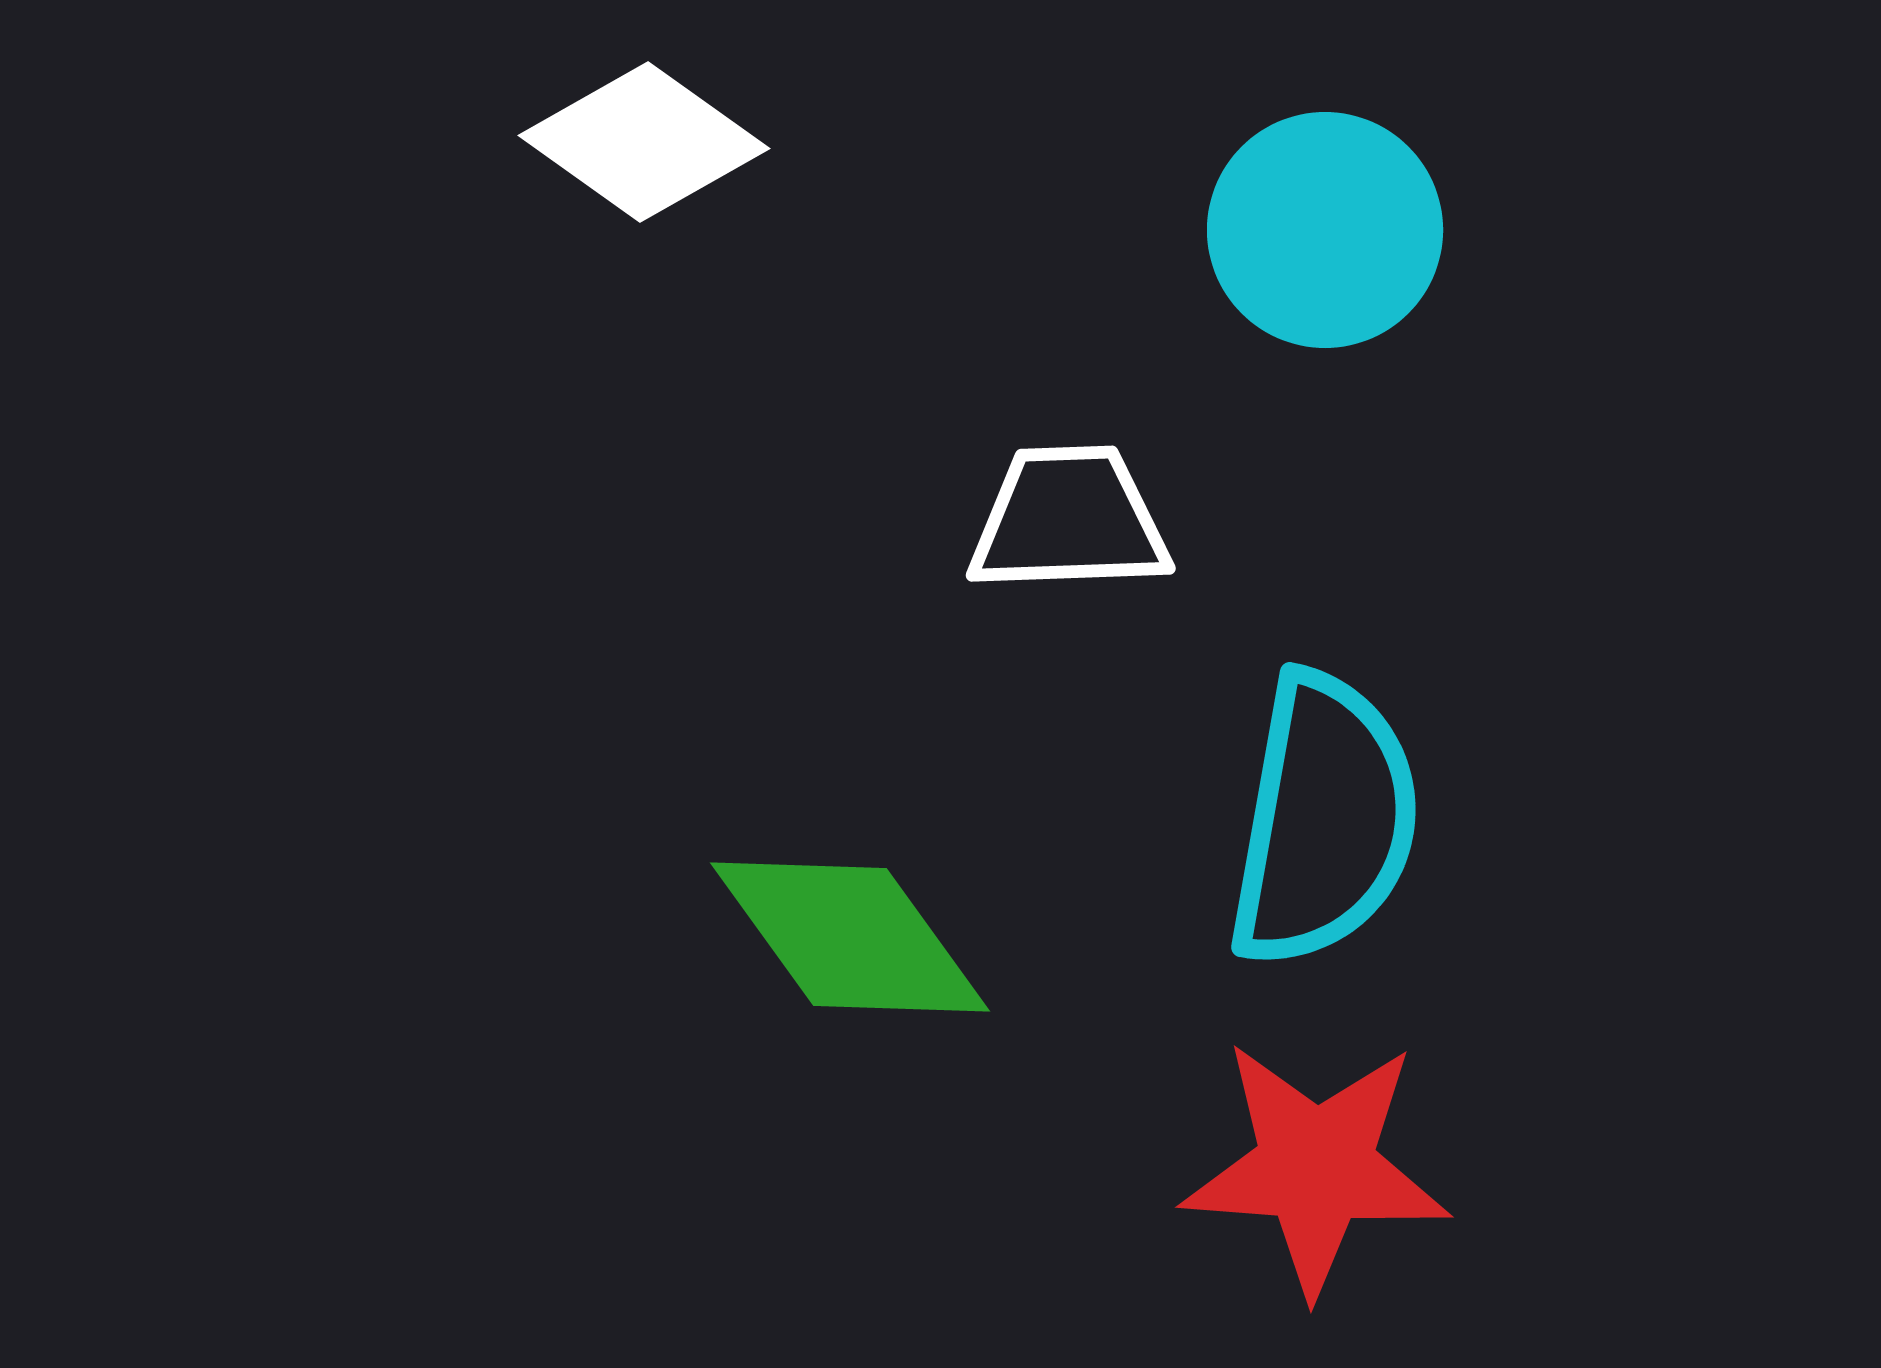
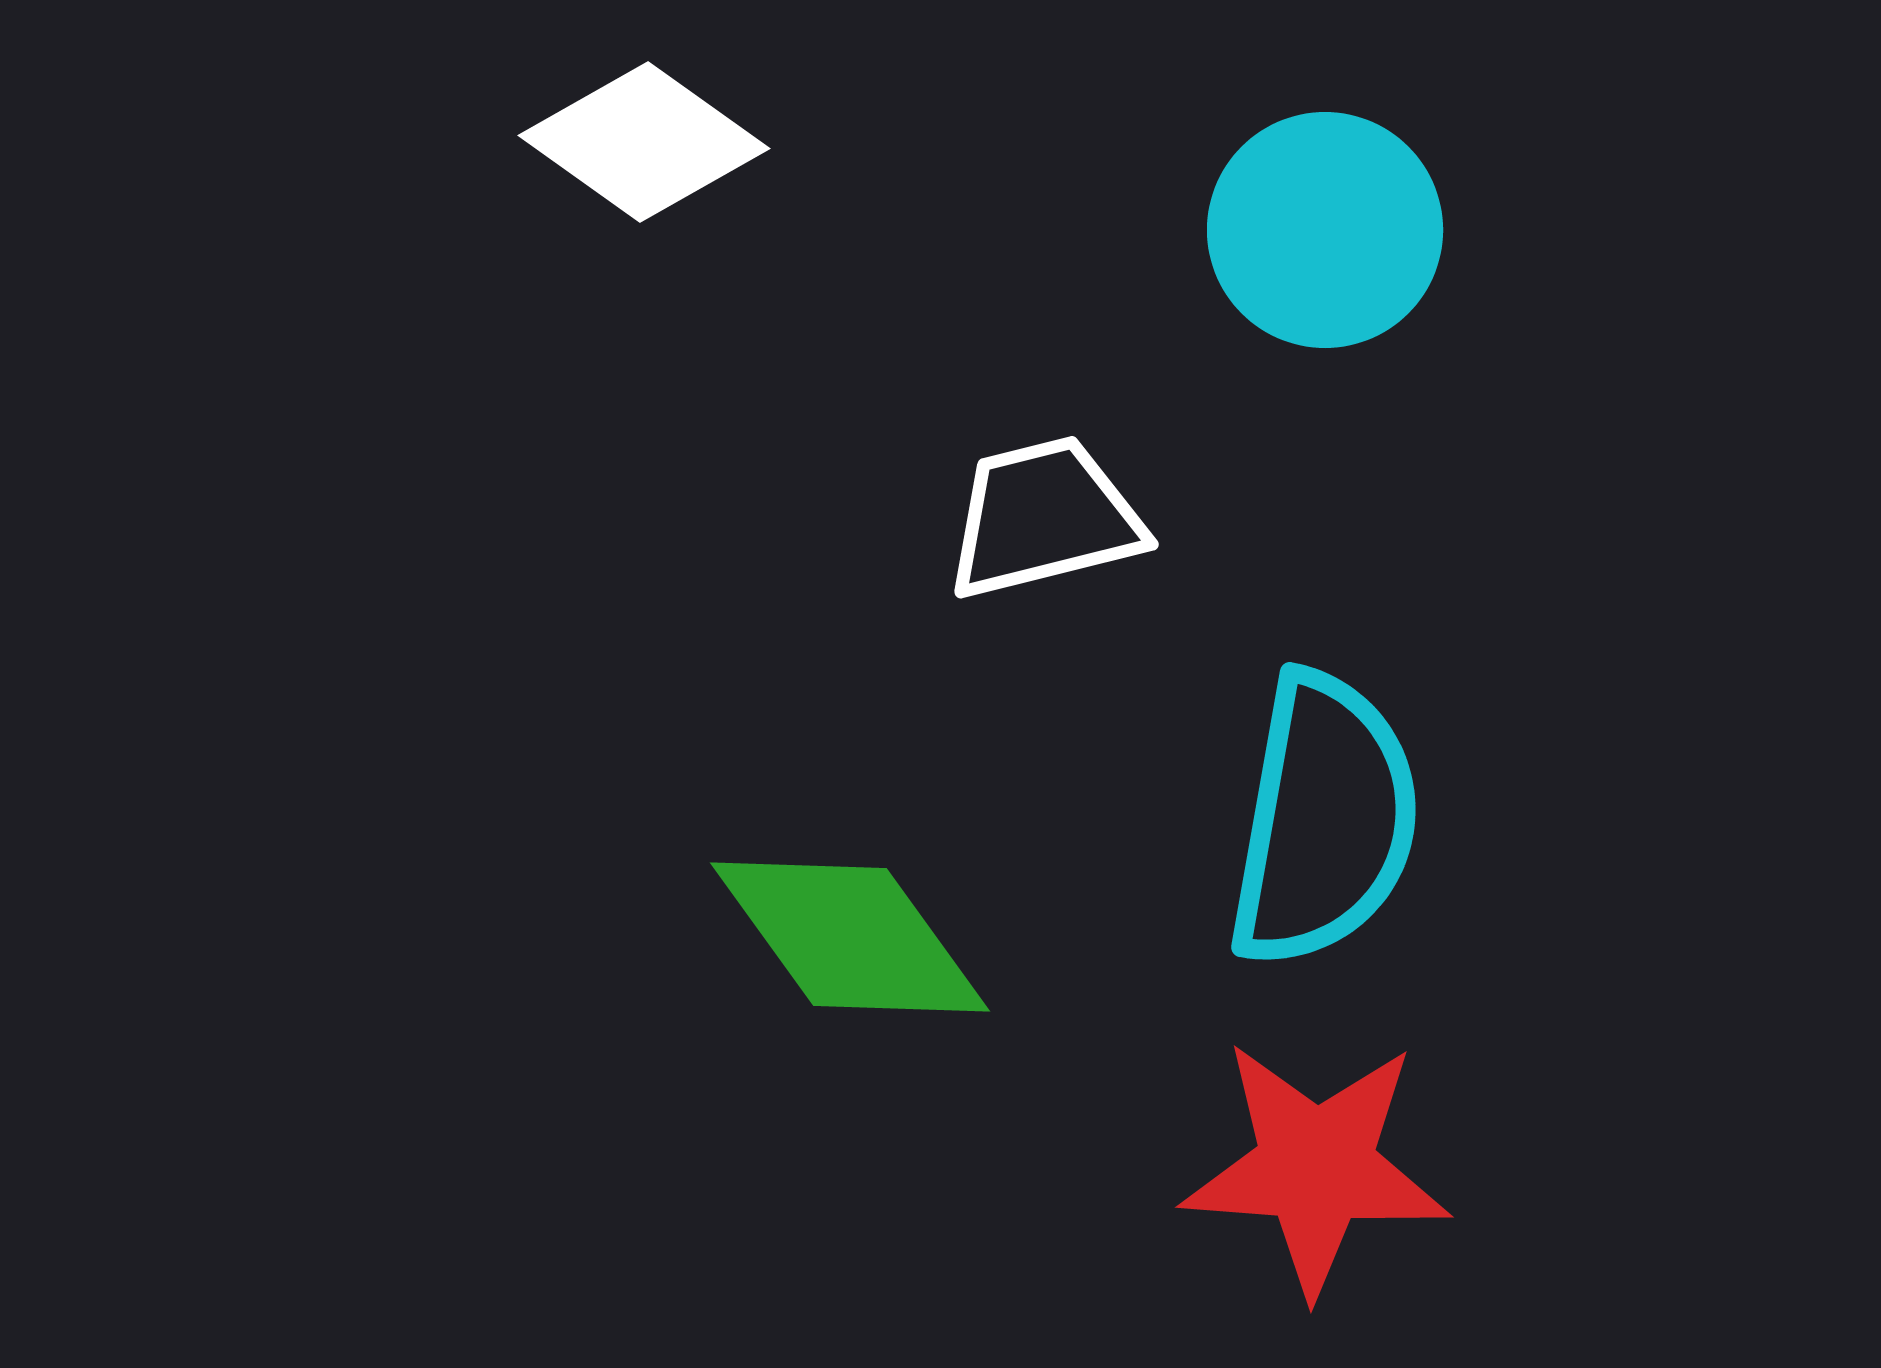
white trapezoid: moved 25 px left, 2 px up; rotated 12 degrees counterclockwise
